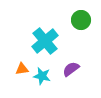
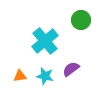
orange triangle: moved 2 px left, 7 px down
cyan star: moved 3 px right
